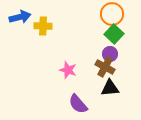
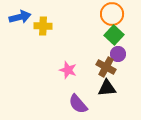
green square: moved 1 px down
purple circle: moved 8 px right
brown cross: moved 1 px right
black triangle: moved 3 px left
